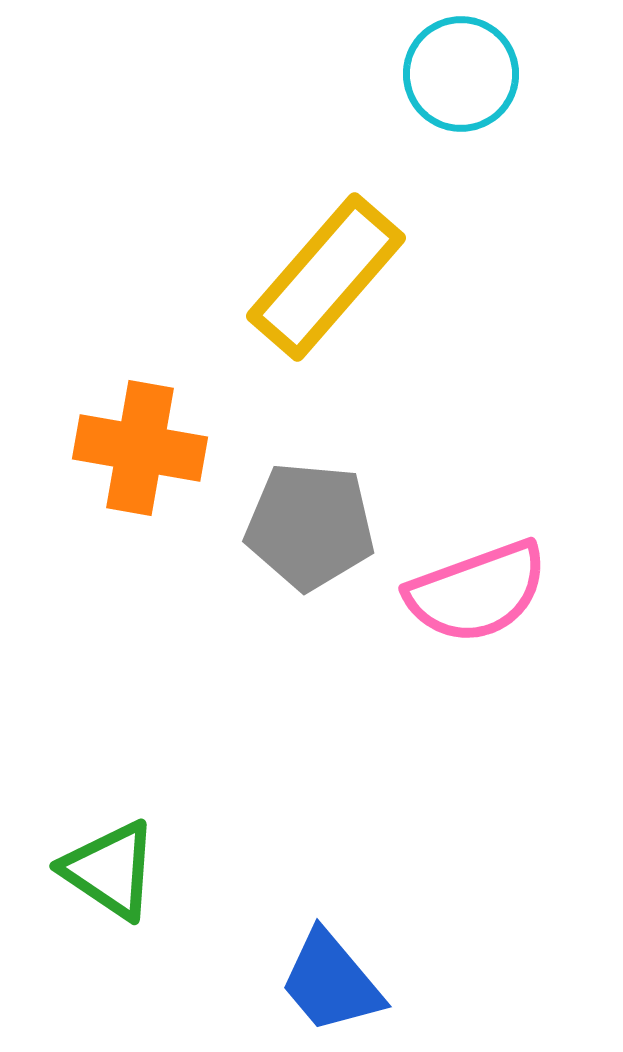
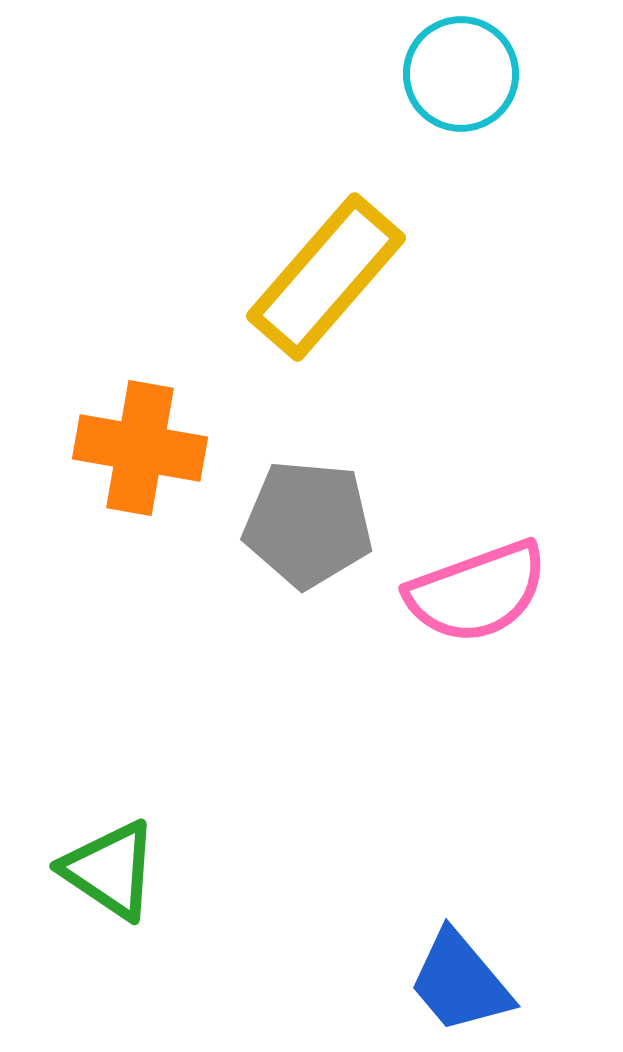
gray pentagon: moved 2 px left, 2 px up
blue trapezoid: moved 129 px right
